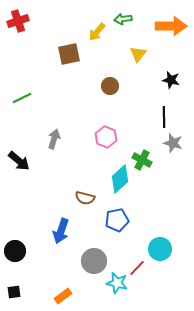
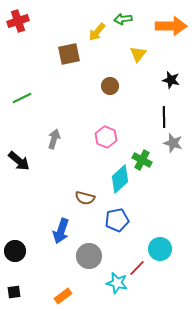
gray circle: moved 5 px left, 5 px up
